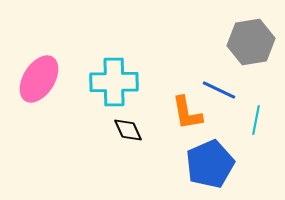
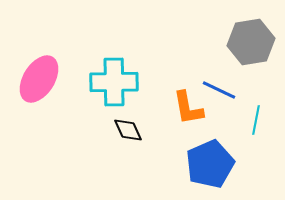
orange L-shape: moved 1 px right, 5 px up
